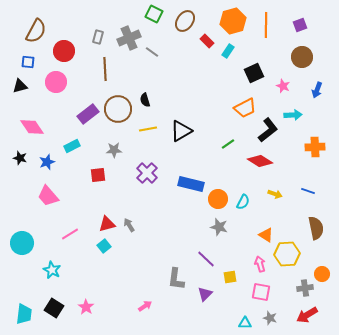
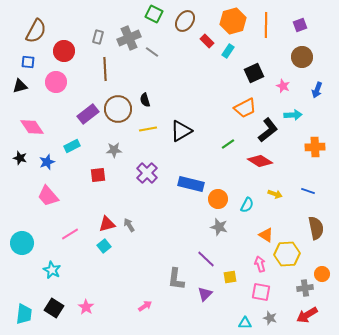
cyan semicircle at (243, 202): moved 4 px right, 3 px down
